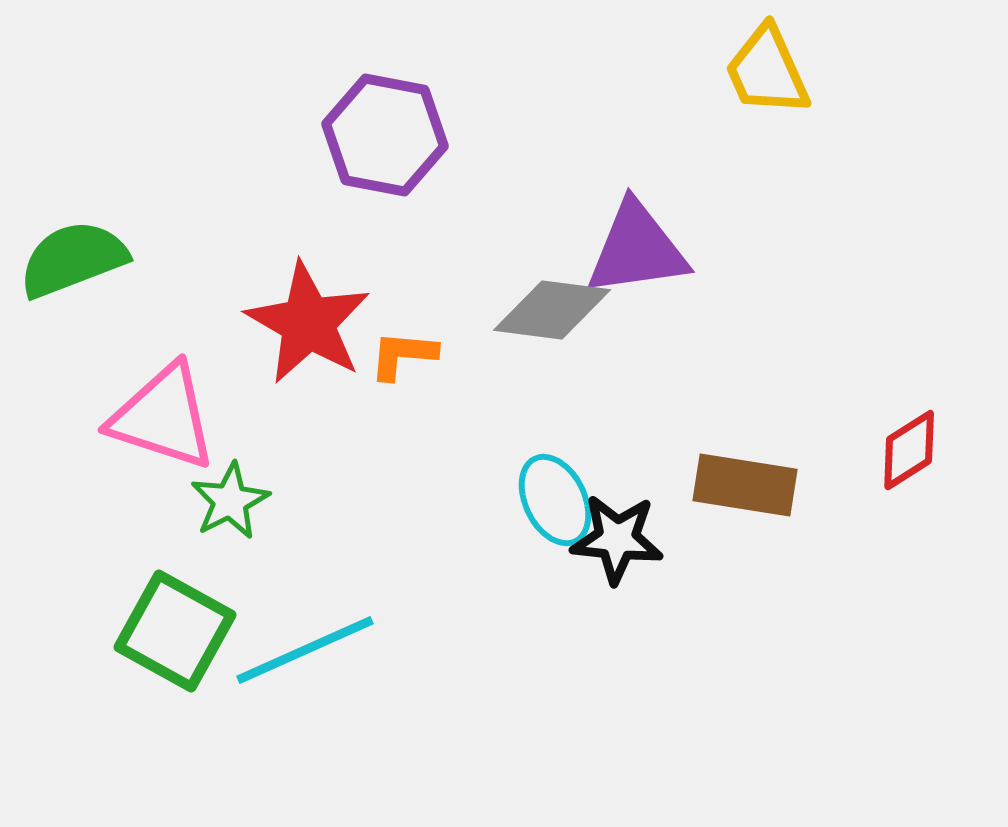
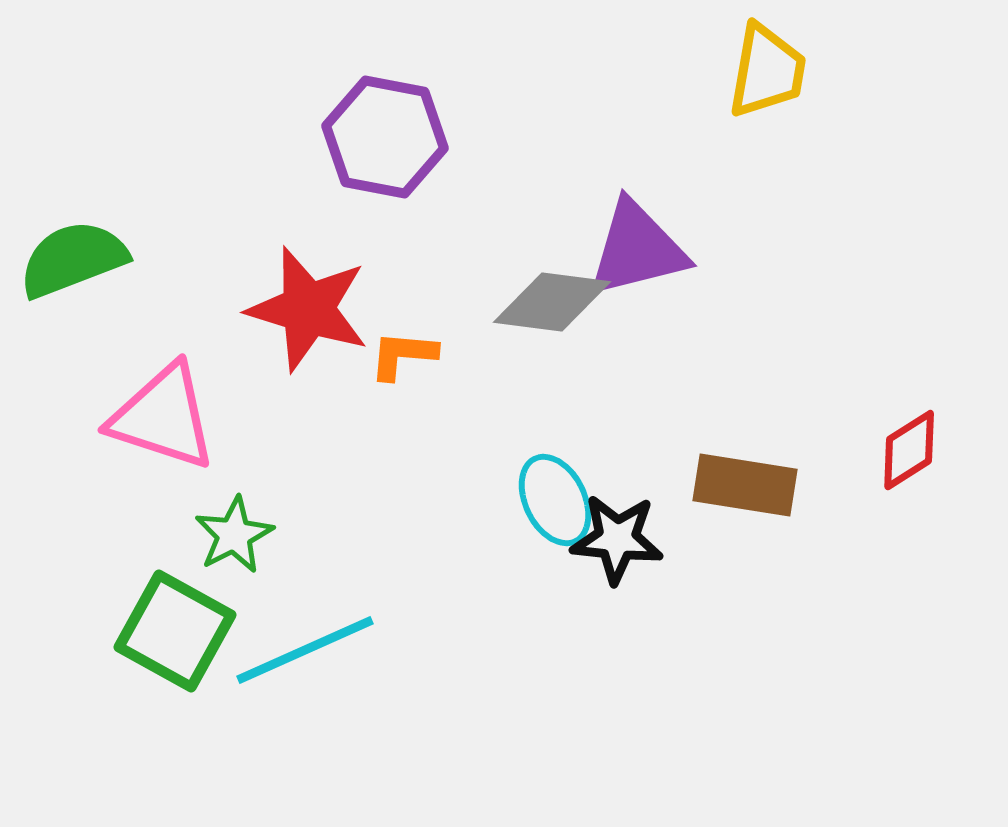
yellow trapezoid: rotated 146 degrees counterclockwise
purple hexagon: moved 2 px down
purple triangle: rotated 6 degrees counterclockwise
gray diamond: moved 8 px up
red star: moved 14 px up; rotated 13 degrees counterclockwise
green star: moved 4 px right, 34 px down
